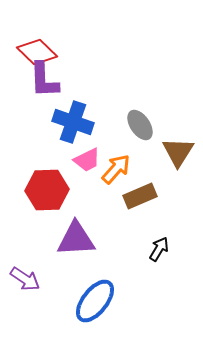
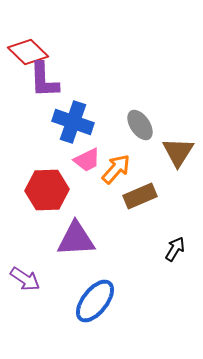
red diamond: moved 9 px left
black arrow: moved 16 px right
